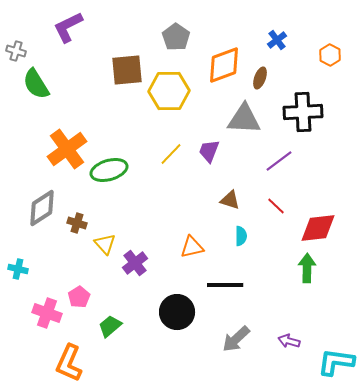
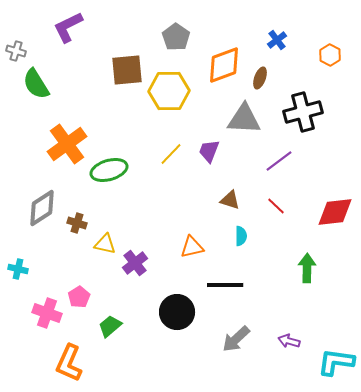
black cross: rotated 12 degrees counterclockwise
orange cross: moved 5 px up
red diamond: moved 17 px right, 16 px up
yellow triangle: rotated 35 degrees counterclockwise
